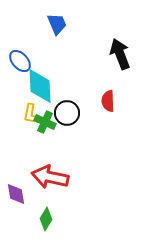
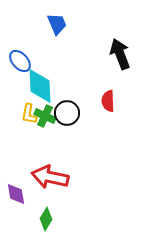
yellow L-shape: moved 2 px left
green cross: moved 6 px up
